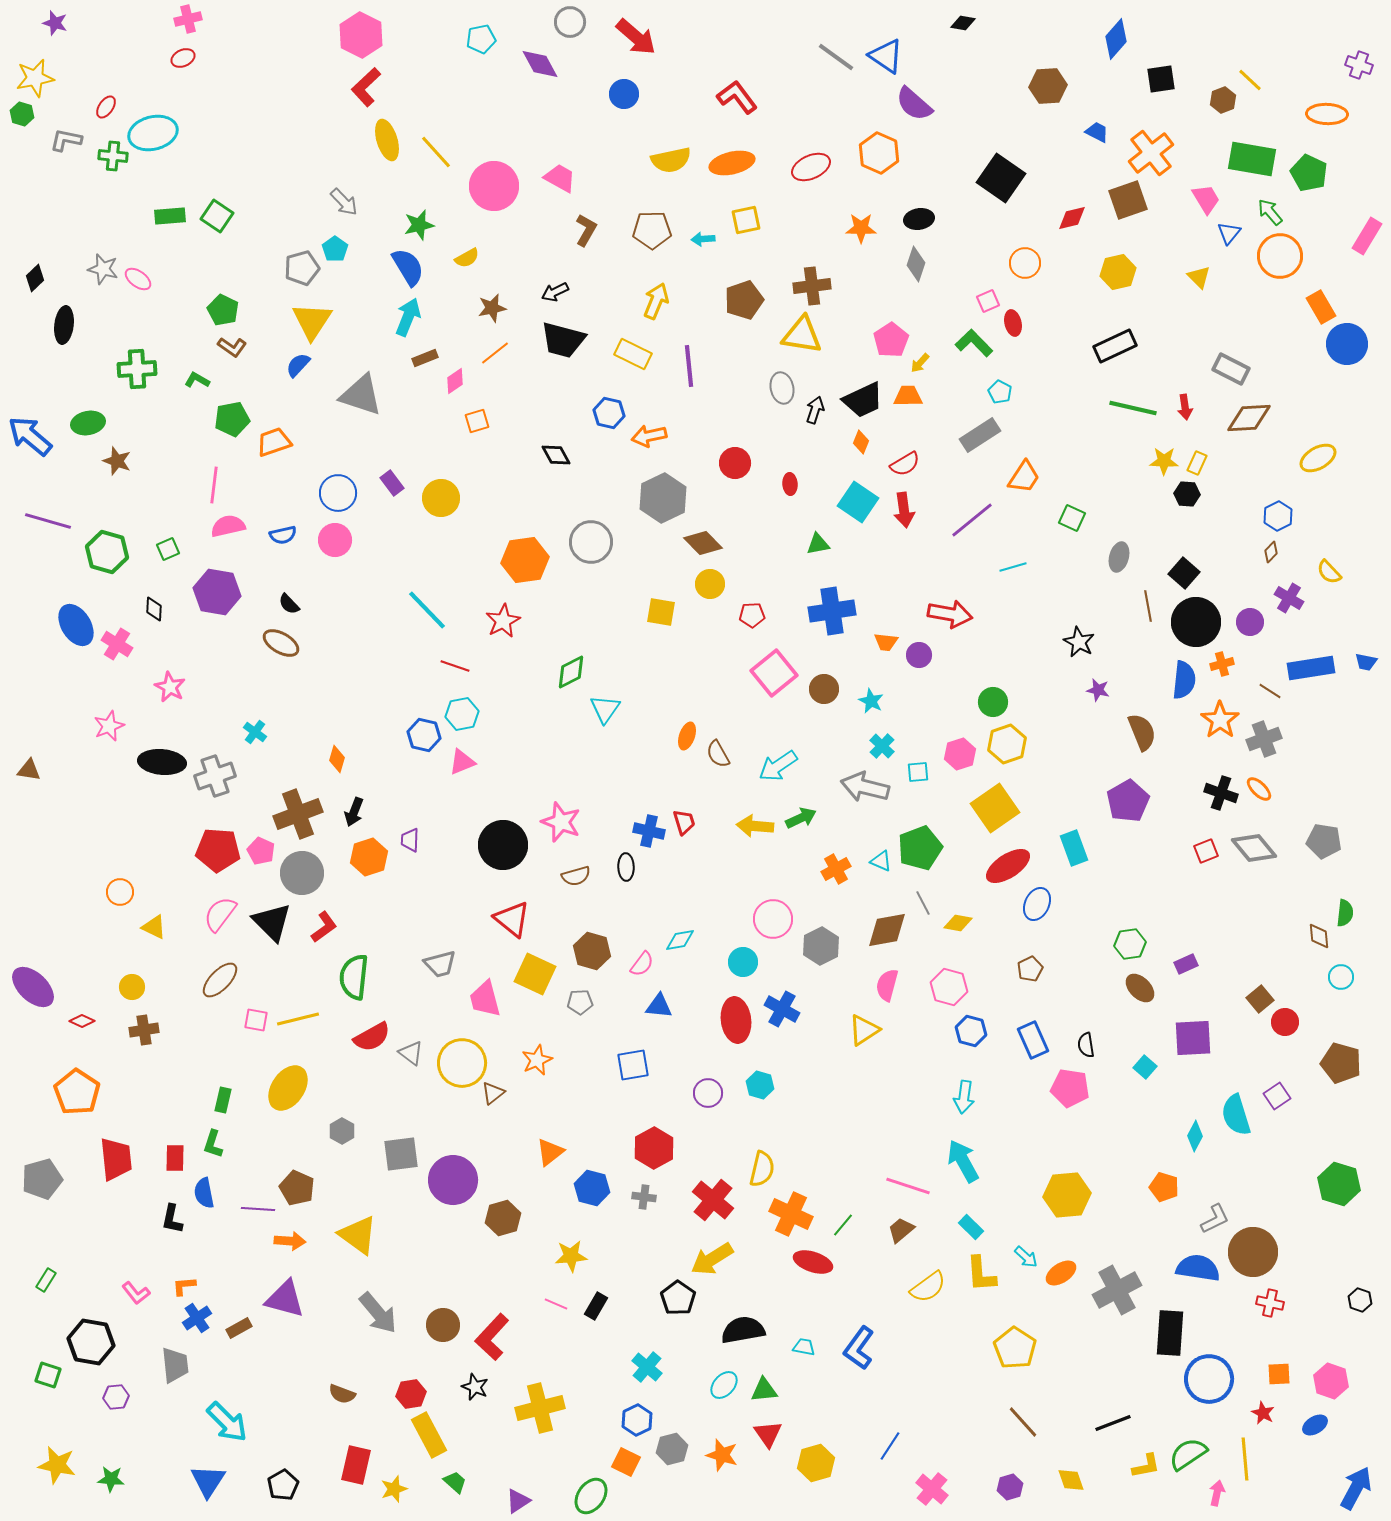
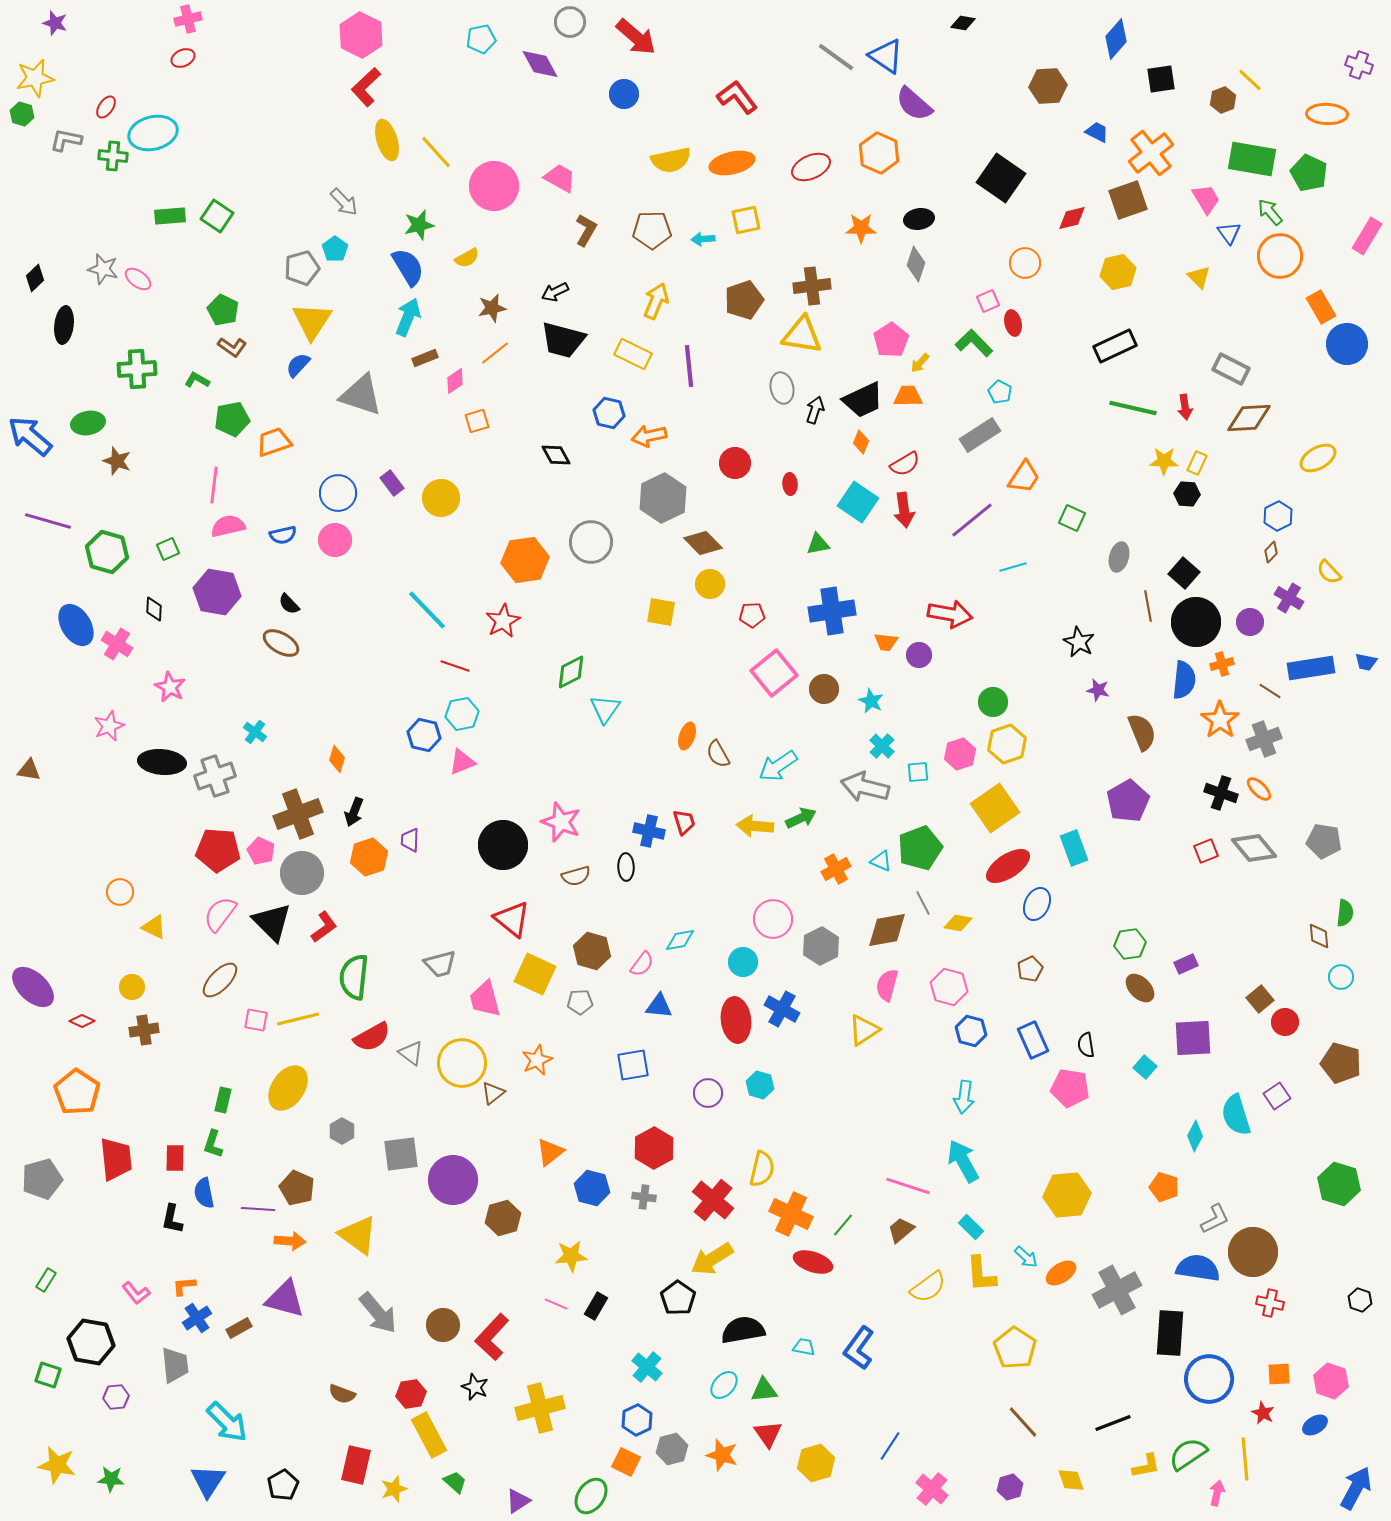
blue triangle at (1229, 233): rotated 15 degrees counterclockwise
